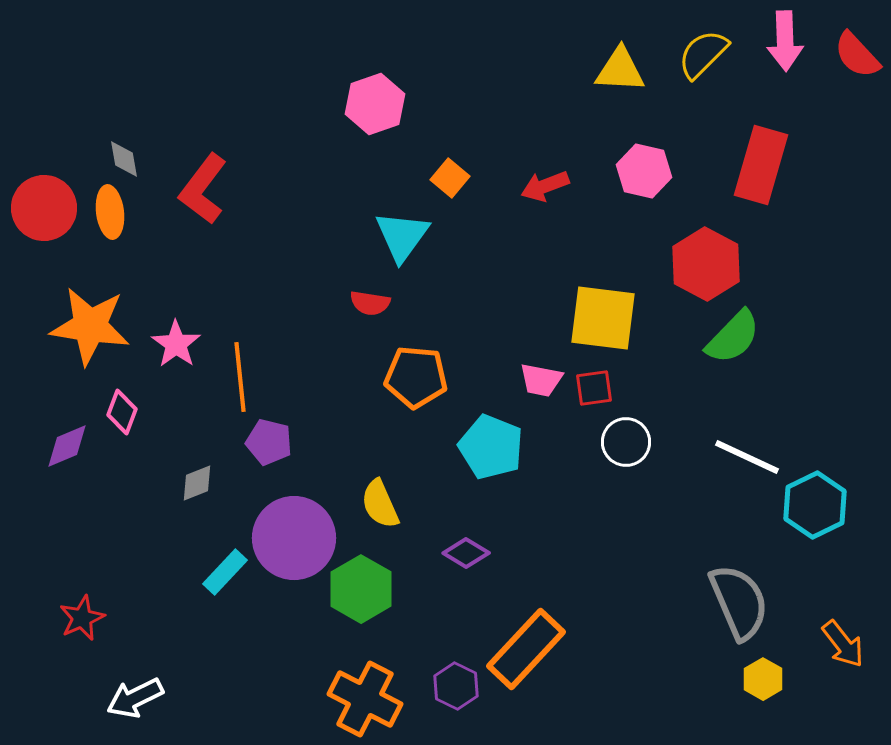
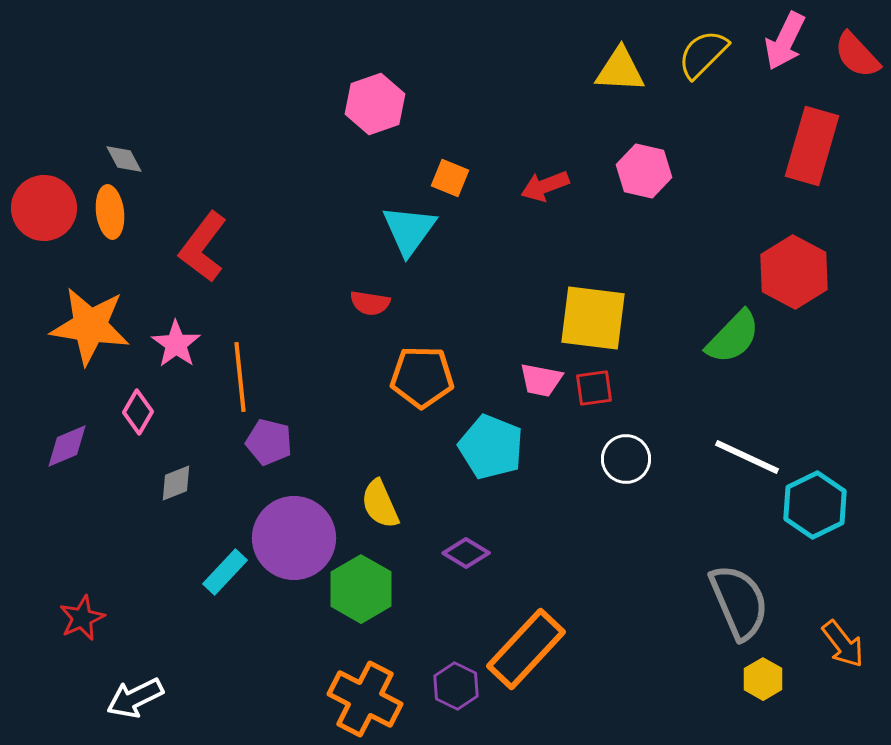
pink arrow at (785, 41): rotated 28 degrees clockwise
gray diamond at (124, 159): rotated 18 degrees counterclockwise
red rectangle at (761, 165): moved 51 px right, 19 px up
orange square at (450, 178): rotated 18 degrees counterclockwise
red L-shape at (203, 189): moved 58 px down
cyan triangle at (402, 236): moved 7 px right, 6 px up
red hexagon at (706, 264): moved 88 px right, 8 px down
yellow square at (603, 318): moved 10 px left
orange pentagon at (416, 377): moved 6 px right; rotated 4 degrees counterclockwise
pink diamond at (122, 412): moved 16 px right; rotated 9 degrees clockwise
white circle at (626, 442): moved 17 px down
gray diamond at (197, 483): moved 21 px left
